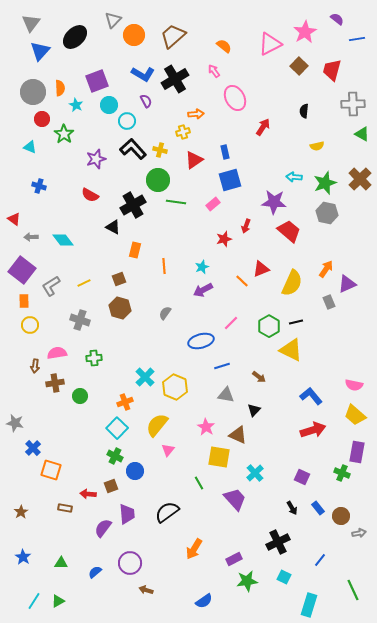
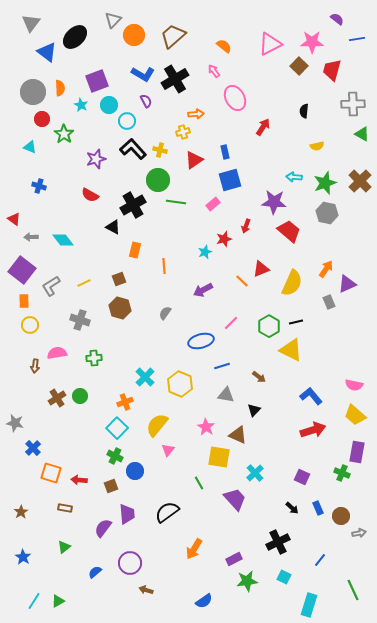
pink star at (305, 32): moved 7 px right, 10 px down; rotated 30 degrees clockwise
blue triangle at (40, 51): moved 7 px right, 1 px down; rotated 35 degrees counterclockwise
cyan star at (76, 105): moved 5 px right
brown cross at (360, 179): moved 2 px down
cyan star at (202, 267): moved 3 px right, 15 px up
brown cross at (55, 383): moved 2 px right, 15 px down; rotated 24 degrees counterclockwise
yellow hexagon at (175, 387): moved 5 px right, 3 px up
orange square at (51, 470): moved 3 px down
red arrow at (88, 494): moved 9 px left, 14 px up
black arrow at (292, 508): rotated 16 degrees counterclockwise
blue rectangle at (318, 508): rotated 16 degrees clockwise
green triangle at (61, 563): moved 3 px right, 16 px up; rotated 40 degrees counterclockwise
